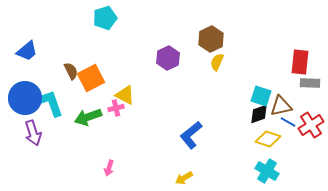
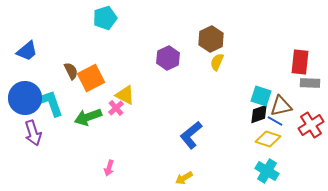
pink cross: rotated 28 degrees counterclockwise
blue line: moved 13 px left, 1 px up
